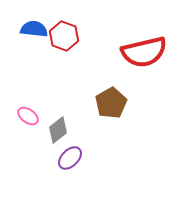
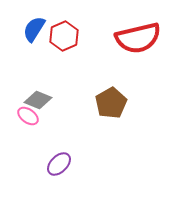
blue semicircle: rotated 64 degrees counterclockwise
red hexagon: rotated 16 degrees clockwise
red semicircle: moved 6 px left, 14 px up
gray diamond: moved 20 px left, 30 px up; rotated 60 degrees clockwise
purple ellipse: moved 11 px left, 6 px down
